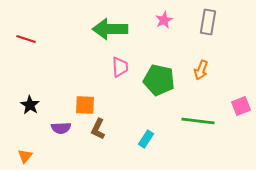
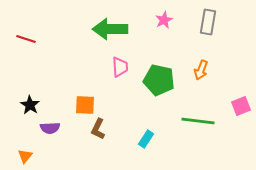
purple semicircle: moved 11 px left
